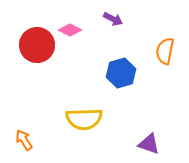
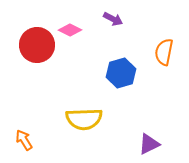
orange semicircle: moved 1 px left, 1 px down
purple triangle: rotated 45 degrees counterclockwise
